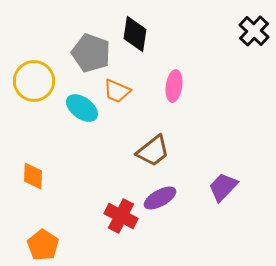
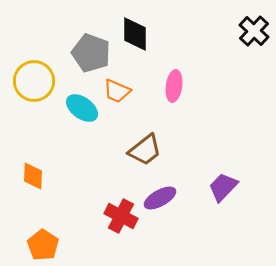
black diamond: rotated 9 degrees counterclockwise
brown trapezoid: moved 8 px left, 1 px up
